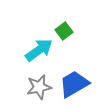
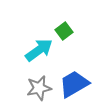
gray star: moved 1 px down
